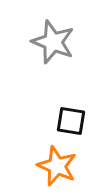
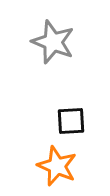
black square: rotated 12 degrees counterclockwise
